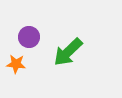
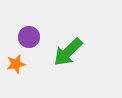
orange star: rotated 18 degrees counterclockwise
